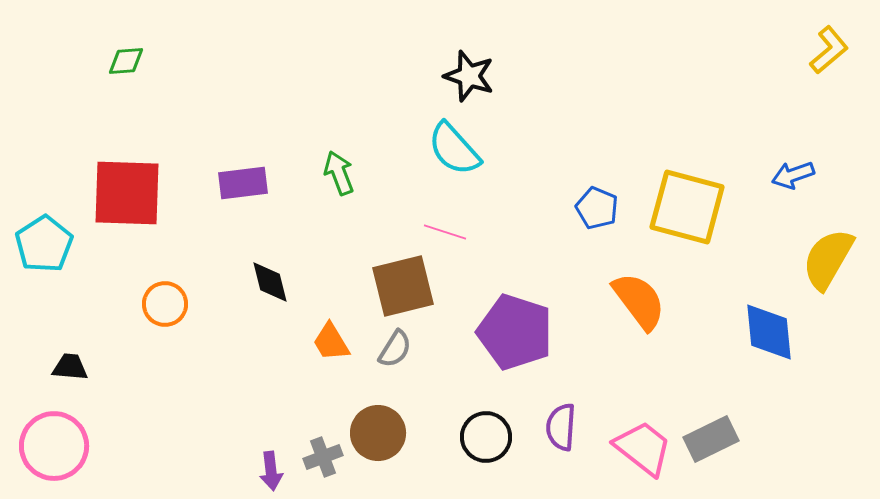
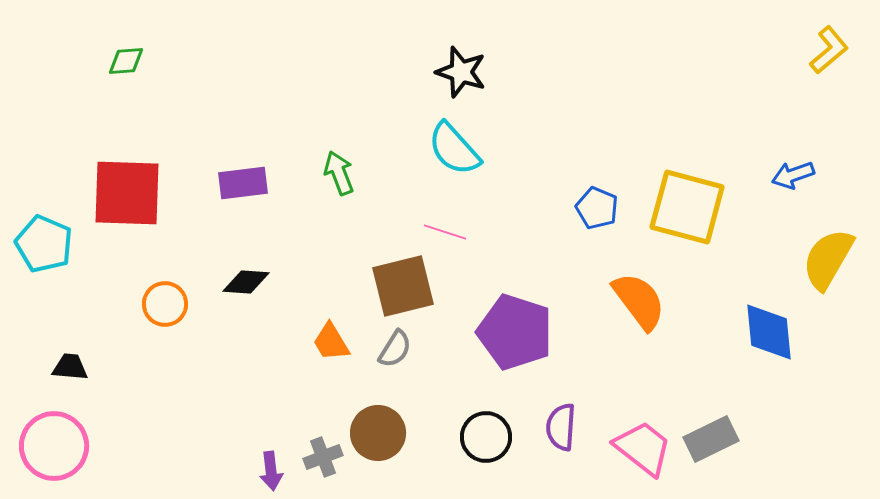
black star: moved 8 px left, 4 px up
cyan pentagon: rotated 16 degrees counterclockwise
black diamond: moved 24 px left; rotated 72 degrees counterclockwise
